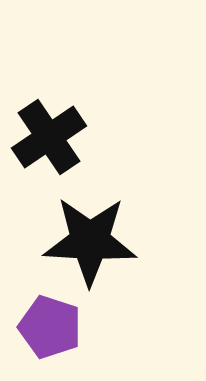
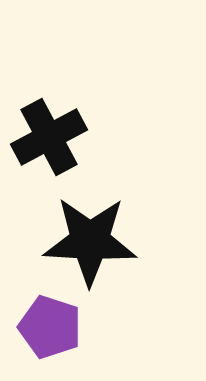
black cross: rotated 6 degrees clockwise
